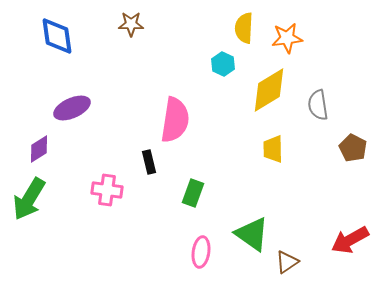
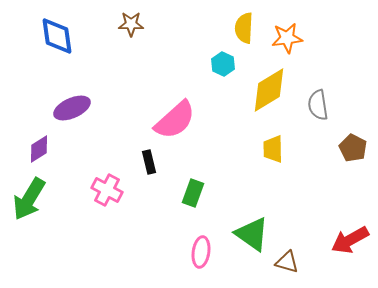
pink semicircle: rotated 39 degrees clockwise
pink cross: rotated 20 degrees clockwise
brown triangle: rotated 50 degrees clockwise
